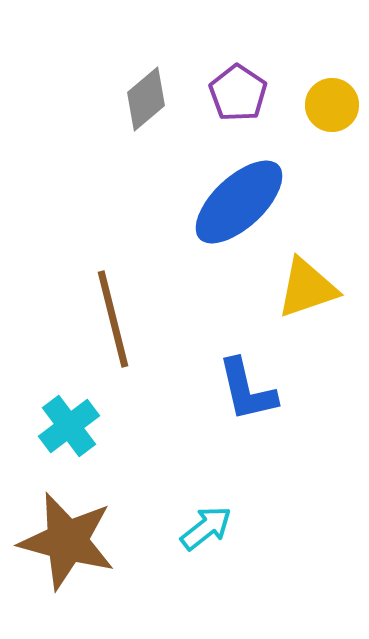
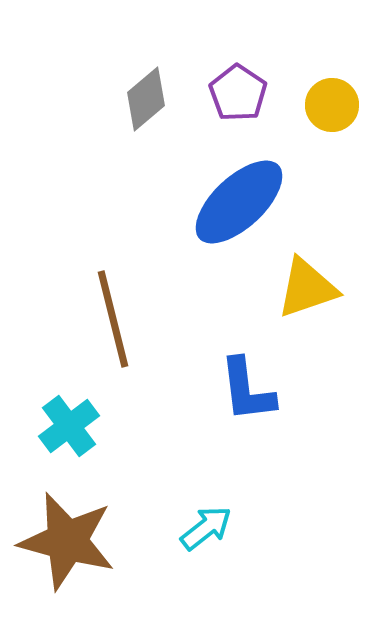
blue L-shape: rotated 6 degrees clockwise
